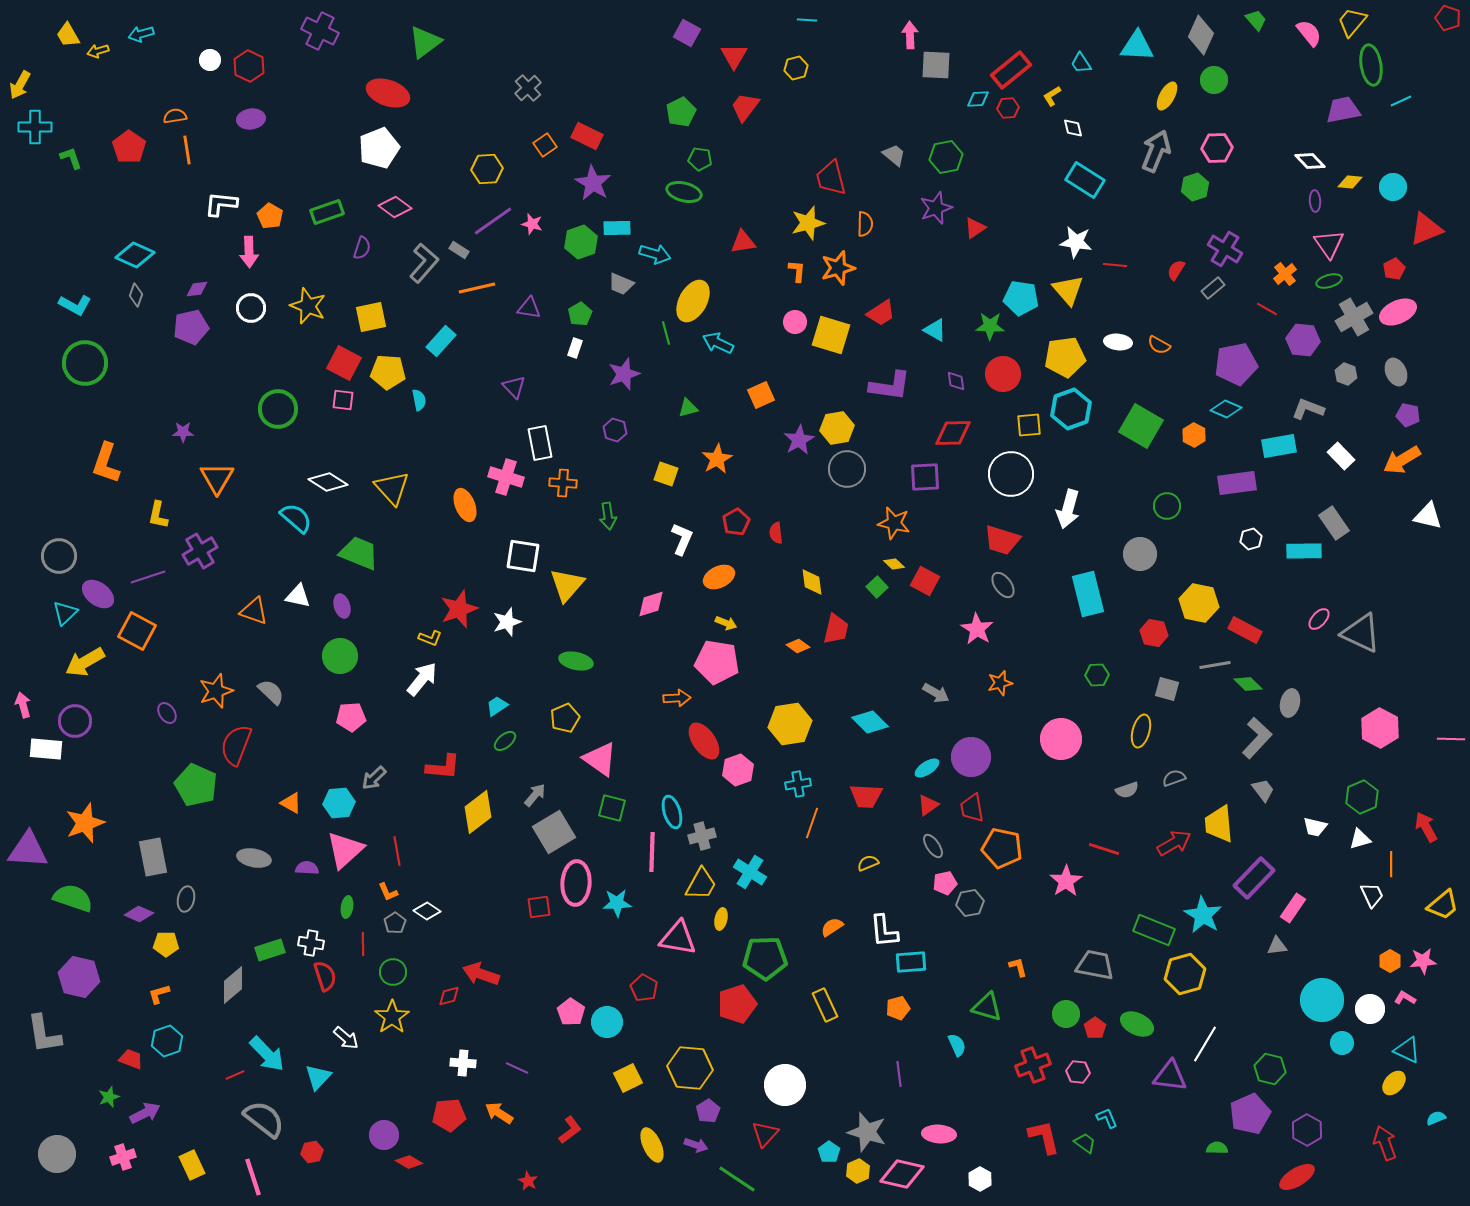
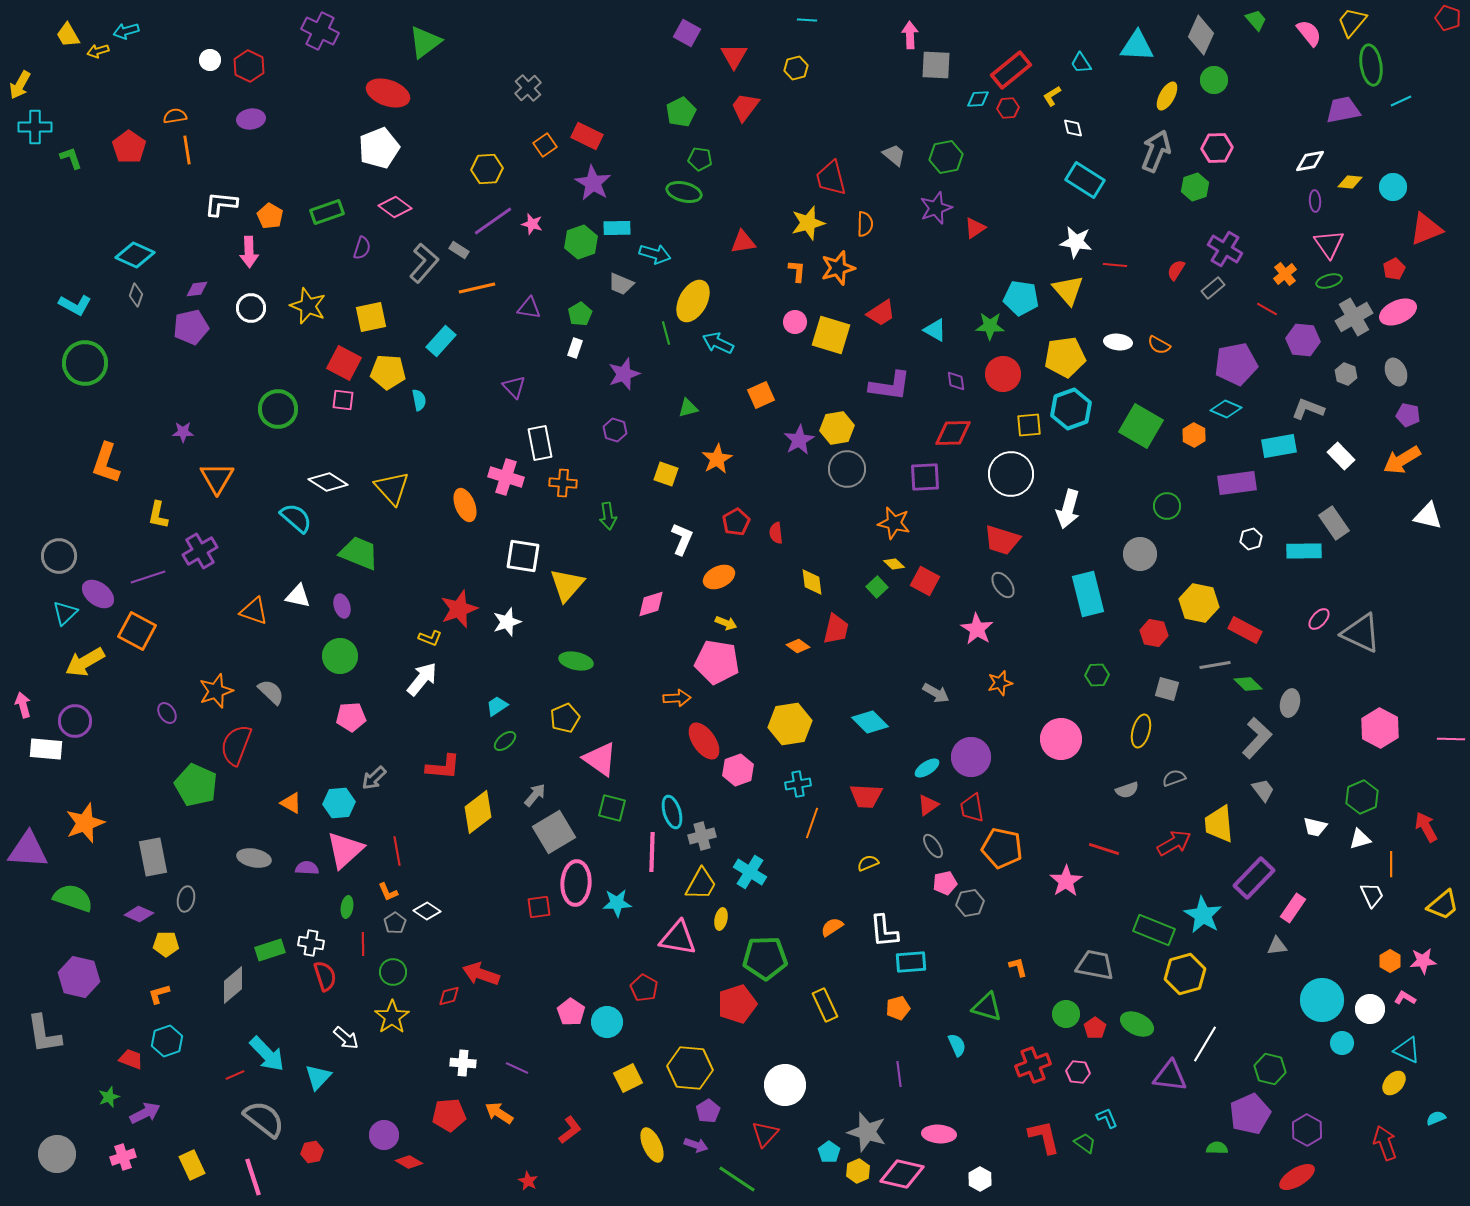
cyan arrow at (141, 34): moved 15 px left, 3 px up
white diamond at (1310, 161): rotated 56 degrees counterclockwise
